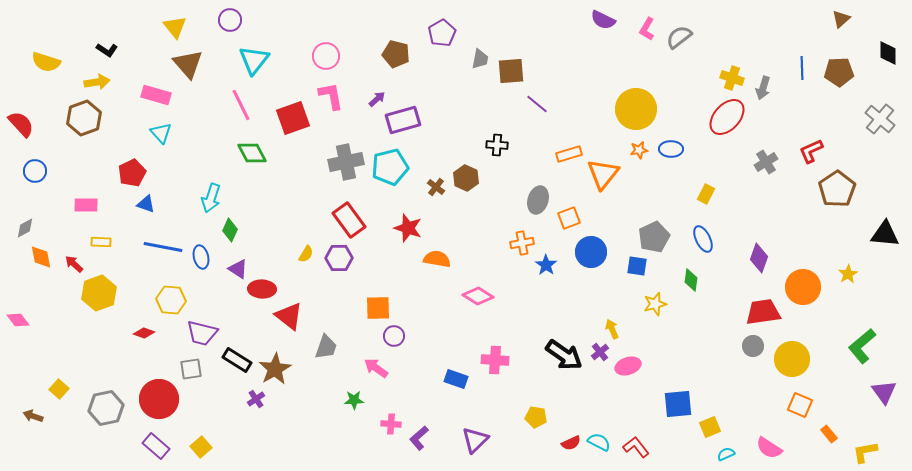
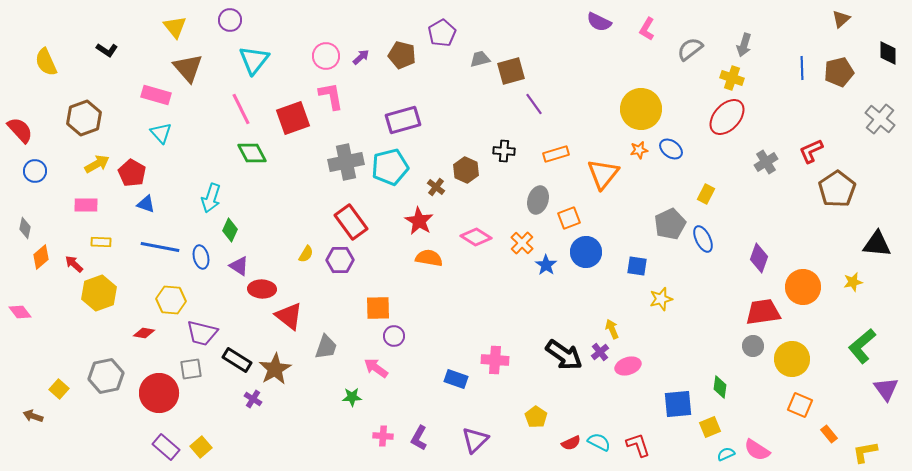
purple semicircle at (603, 20): moved 4 px left, 2 px down
gray semicircle at (679, 37): moved 11 px right, 12 px down
brown pentagon at (396, 54): moved 6 px right, 1 px down
gray trapezoid at (480, 59): rotated 115 degrees counterclockwise
yellow semicircle at (46, 62): rotated 48 degrees clockwise
brown triangle at (188, 64): moved 4 px down
brown square at (511, 71): rotated 12 degrees counterclockwise
brown pentagon at (839, 72): rotated 12 degrees counterclockwise
yellow arrow at (97, 82): moved 82 px down; rotated 20 degrees counterclockwise
gray arrow at (763, 88): moved 19 px left, 43 px up
purple arrow at (377, 99): moved 16 px left, 42 px up
purple line at (537, 104): moved 3 px left; rotated 15 degrees clockwise
pink line at (241, 105): moved 4 px down
yellow circle at (636, 109): moved 5 px right
red semicircle at (21, 124): moved 1 px left, 6 px down
black cross at (497, 145): moved 7 px right, 6 px down
blue ellipse at (671, 149): rotated 35 degrees clockwise
orange rectangle at (569, 154): moved 13 px left
red pentagon at (132, 173): rotated 16 degrees counterclockwise
brown hexagon at (466, 178): moved 8 px up
red rectangle at (349, 220): moved 2 px right, 2 px down
gray diamond at (25, 228): rotated 50 degrees counterclockwise
red star at (408, 228): moved 11 px right, 7 px up; rotated 12 degrees clockwise
black triangle at (885, 234): moved 8 px left, 10 px down
gray pentagon at (654, 237): moved 16 px right, 13 px up
orange cross at (522, 243): rotated 35 degrees counterclockwise
blue line at (163, 247): moved 3 px left
blue circle at (591, 252): moved 5 px left
orange diamond at (41, 257): rotated 60 degrees clockwise
purple hexagon at (339, 258): moved 1 px right, 2 px down
orange semicircle at (437, 259): moved 8 px left, 1 px up
purple triangle at (238, 269): moved 1 px right, 3 px up
yellow star at (848, 274): moved 5 px right, 8 px down; rotated 18 degrees clockwise
green diamond at (691, 280): moved 29 px right, 107 px down
pink diamond at (478, 296): moved 2 px left, 59 px up
yellow star at (655, 304): moved 6 px right, 5 px up
pink diamond at (18, 320): moved 2 px right, 8 px up
red diamond at (144, 333): rotated 10 degrees counterclockwise
purple triangle at (884, 392): moved 2 px right, 3 px up
red circle at (159, 399): moved 6 px up
purple cross at (256, 399): moved 3 px left; rotated 24 degrees counterclockwise
green star at (354, 400): moved 2 px left, 3 px up
gray hexagon at (106, 408): moved 32 px up
yellow pentagon at (536, 417): rotated 25 degrees clockwise
pink cross at (391, 424): moved 8 px left, 12 px down
purple L-shape at (419, 438): rotated 20 degrees counterclockwise
purple rectangle at (156, 446): moved 10 px right, 1 px down
red L-shape at (636, 447): moved 2 px right, 2 px up; rotated 20 degrees clockwise
pink semicircle at (769, 448): moved 12 px left, 2 px down
